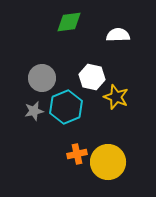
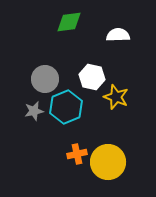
gray circle: moved 3 px right, 1 px down
